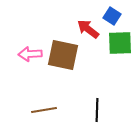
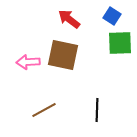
red arrow: moved 19 px left, 10 px up
pink arrow: moved 2 px left, 8 px down
brown line: rotated 20 degrees counterclockwise
